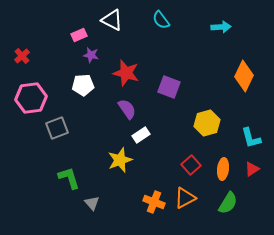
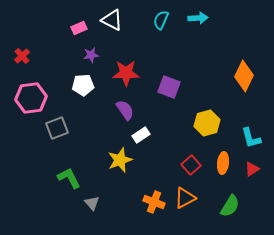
cyan semicircle: rotated 60 degrees clockwise
cyan arrow: moved 23 px left, 9 px up
pink rectangle: moved 7 px up
purple star: rotated 21 degrees counterclockwise
red star: rotated 16 degrees counterclockwise
purple semicircle: moved 2 px left, 1 px down
orange ellipse: moved 6 px up
green L-shape: rotated 10 degrees counterclockwise
green semicircle: moved 2 px right, 3 px down
